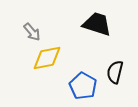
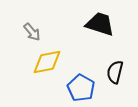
black trapezoid: moved 3 px right
yellow diamond: moved 4 px down
blue pentagon: moved 2 px left, 2 px down
